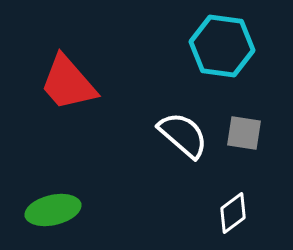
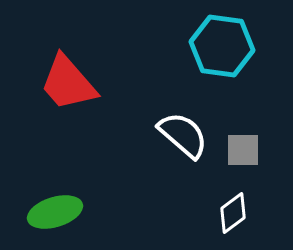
gray square: moved 1 px left, 17 px down; rotated 9 degrees counterclockwise
green ellipse: moved 2 px right, 2 px down; rotated 4 degrees counterclockwise
